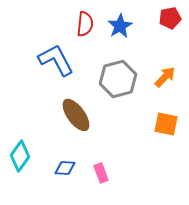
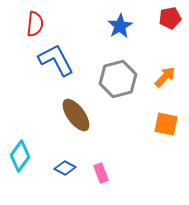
red semicircle: moved 50 px left
blue diamond: rotated 25 degrees clockwise
